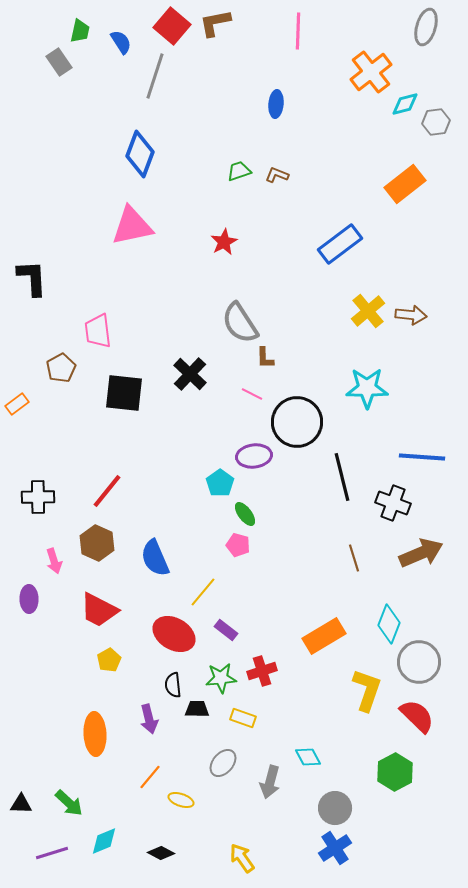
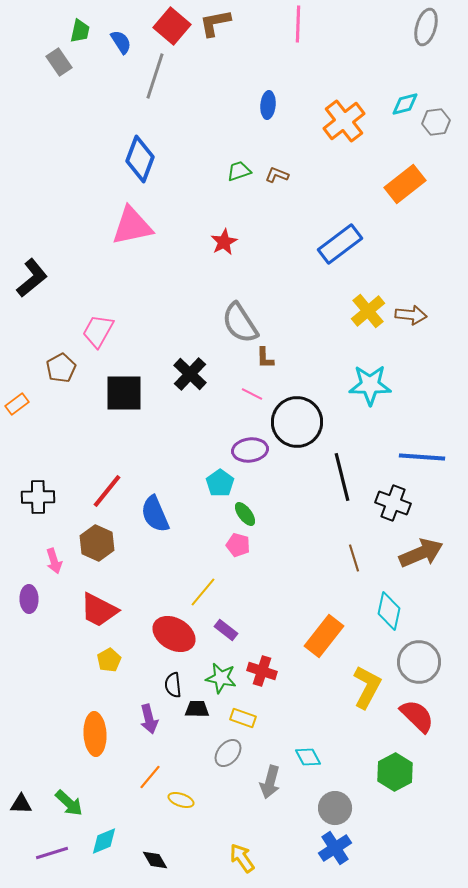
pink line at (298, 31): moved 7 px up
orange cross at (371, 72): moved 27 px left, 49 px down
blue ellipse at (276, 104): moved 8 px left, 1 px down
blue diamond at (140, 154): moved 5 px down
black L-shape at (32, 278): rotated 54 degrees clockwise
pink trapezoid at (98, 331): rotated 36 degrees clockwise
cyan star at (367, 388): moved 3 px right, 3 px up
black square at (124, 393): rotated 6 degrees counterclockwise
purple ellipse at (254, 456): moved 4 px left, 6 px up
blue semicircle at (155, 558): moved 44 px up
cyan diamond at (389, 624): moved 13 px up; rotated 9 degrees counterclockwise
orange rectangle at (324, 636): rotated 21 degrees counterclockwise
red cross at (262, 671): rotated 36 degrees clockwise
green star at (221, 678): rotated 16 degrees clockwise
yellow L-shape at (367, 690): moved 3 px up; rotated 9 degrees clockwise
gray ellipse at (223, 763): moved 5 px right, 10 px up
black diamond at (161, 853): moved 6 px left, 7 px down; rotated 32 degrees clockwise
